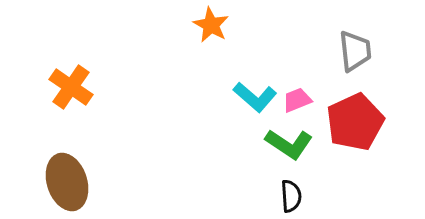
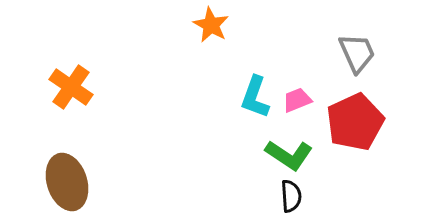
gray trapezoid: moved 2 px right, 2 px down; rotated 18 degrees counterclockwise
cyan L-shape: rotated 69 degrees clockwise
green L-shape: moved 11 px down
